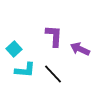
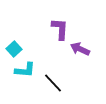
purple L-shape: moved 6 px right, 7 px up
black line: moved 9 px down
